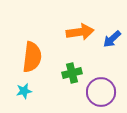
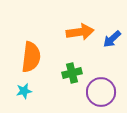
orange semicircle: moved 1 px left
